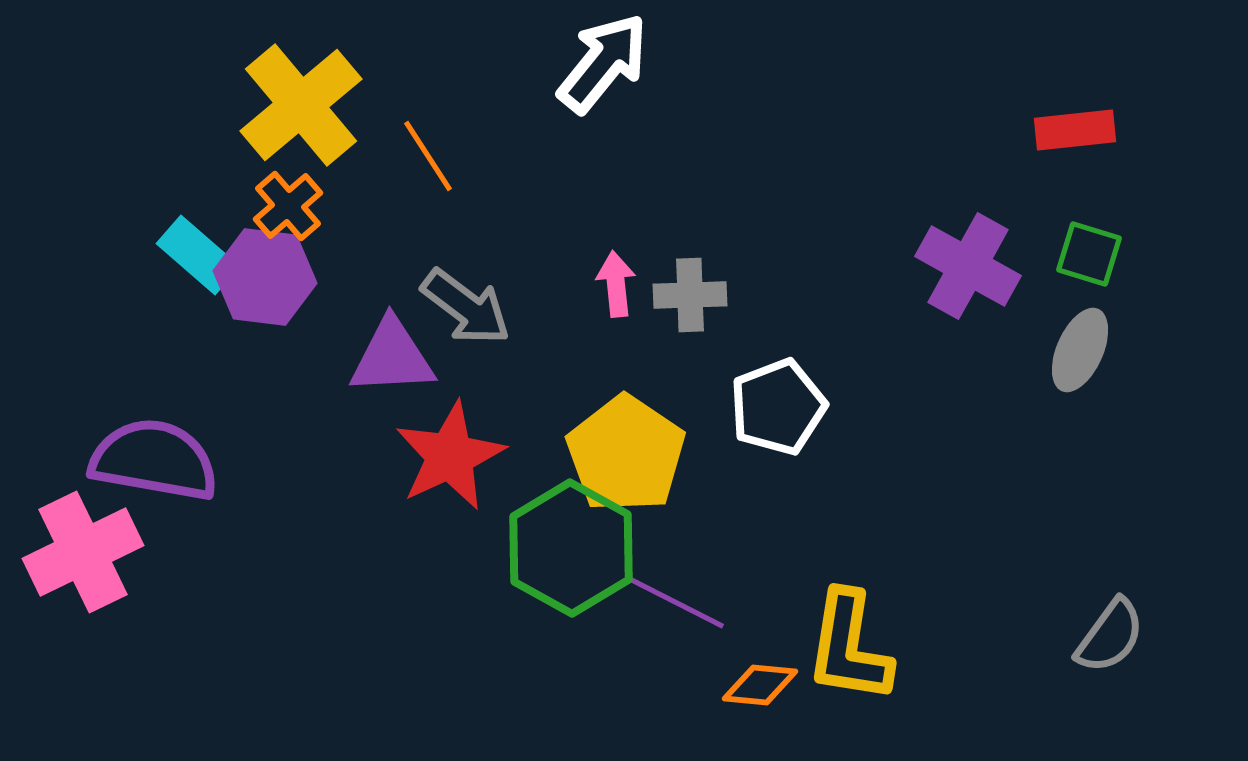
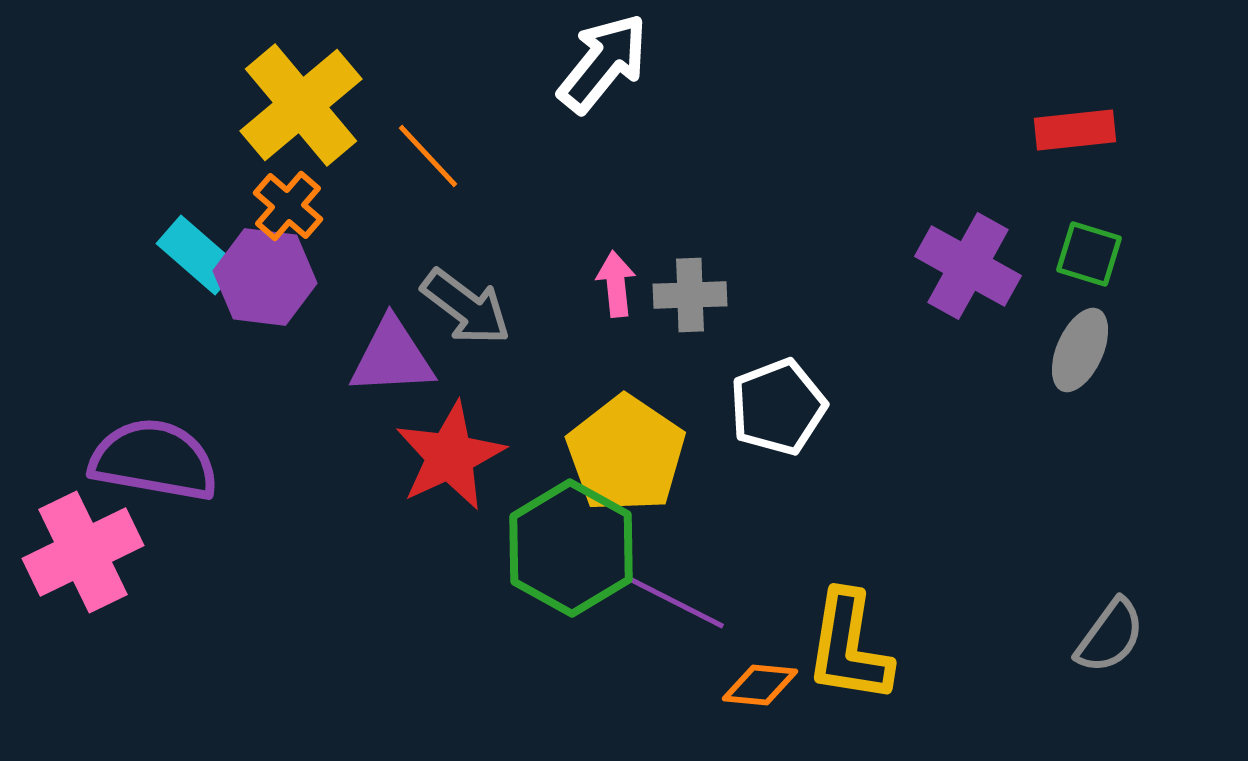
orange line: rotated 10 degrees counterclockwise
orange cross: rotated 8 degrees counterclockwise
